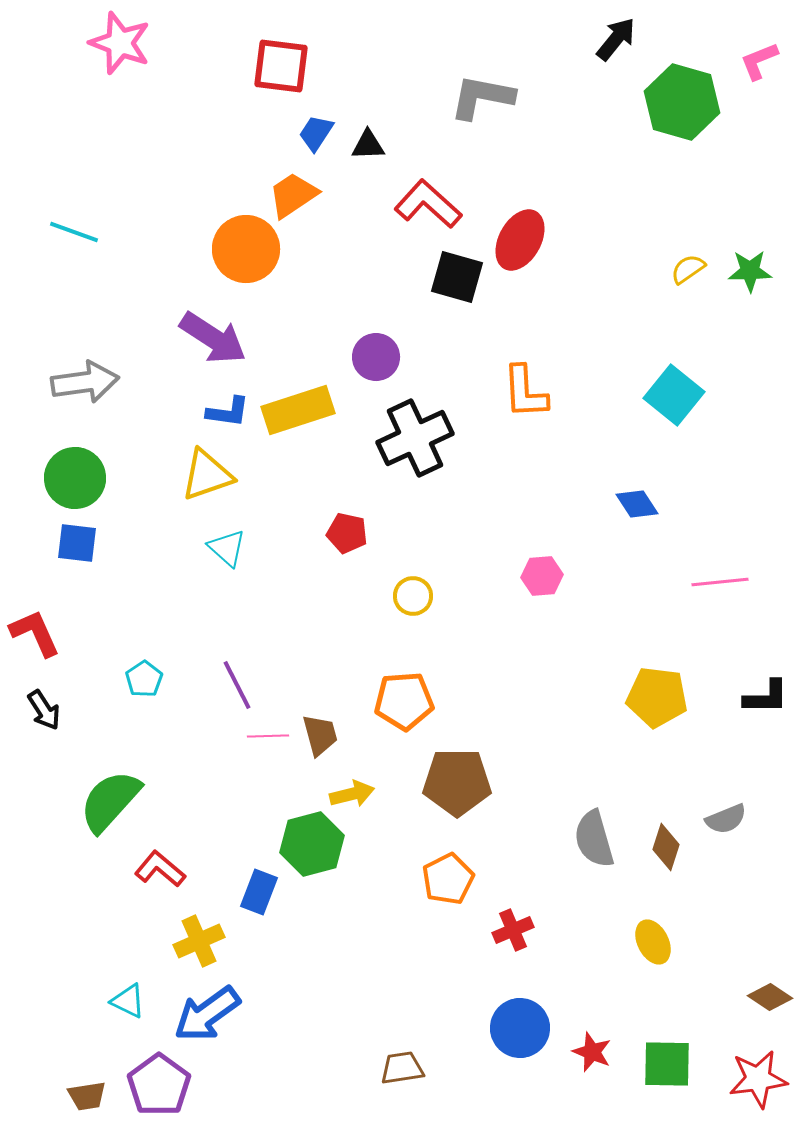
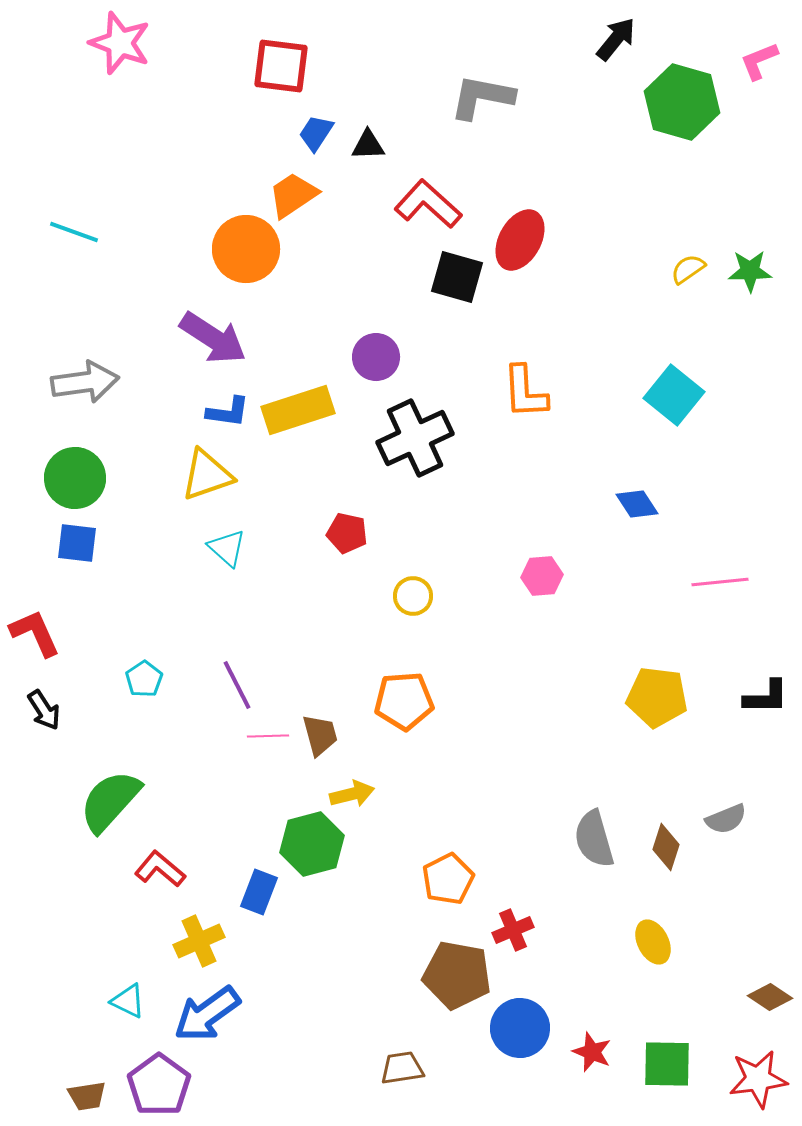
brown pentagon at (457, 782): moved 193 px down; rotated 10 degrees clockwise
